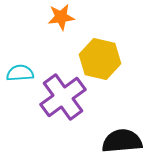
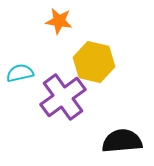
orange star: moved 2 px left, 4 px down; rotated 16 degrees clockwise
yellow hexagon: moved 6 px left, 3 px down
cyan semicircle: rotated 8 degrees counterclockwise
